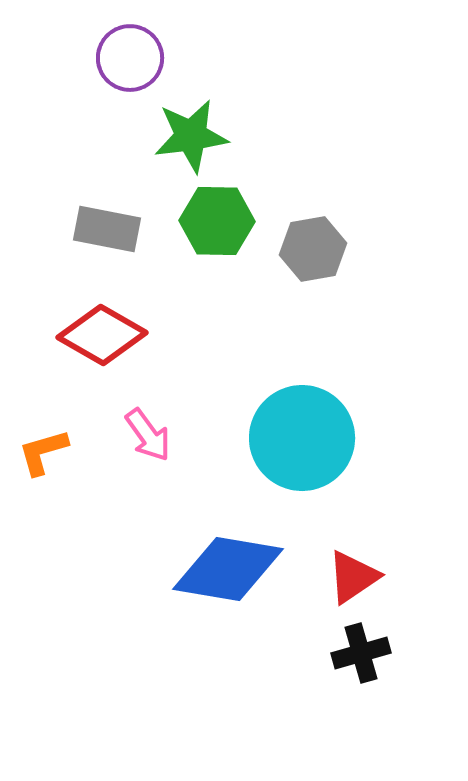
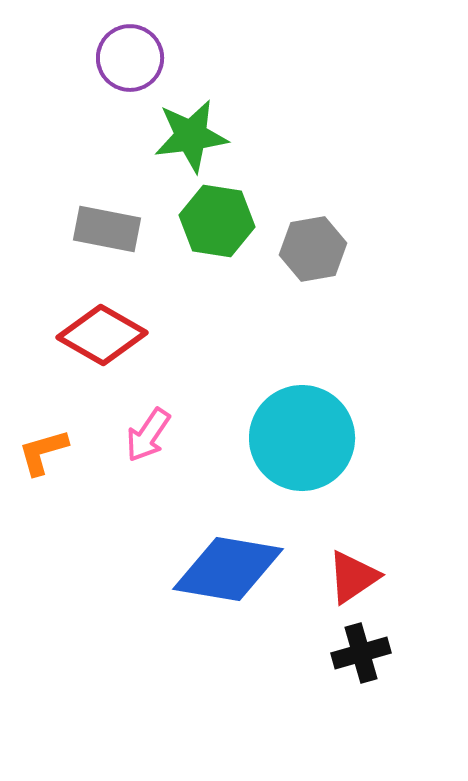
green hexagon: rotated 8 degrees clockwise
pink arrow: rotated 70 degrees clockwise
